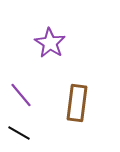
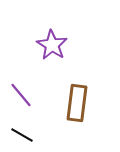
purple star: moved 2 px right, 2 px down
black line: moved 3 px right, 2 px down
